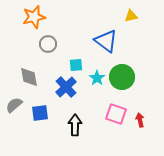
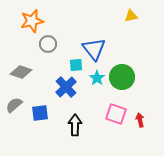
orange star: moved 2 px left, 4 px down
blue triangle: moved 12 px left, 8 px down; rotated 15 degrees clockwise
gray diamond: moved 8 px left, 5 px up; rotated 60 degrees counterclockwise
